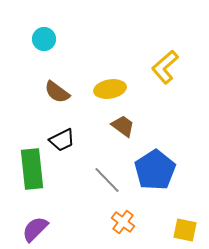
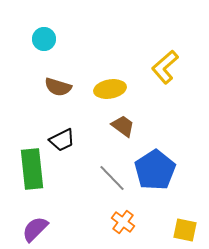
brown semicircle: moved 1 px right, 5 px up; rotated 20 degrees counterclockwise
gray line: moved 5 px right, 2 px up
